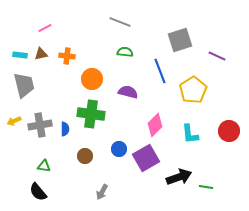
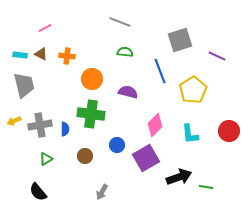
brown triangle: rotated 40 degrees clockwise
blue circle: moved 2 px left, 4 px up
green triangle: moved 2 px right, 7 px up; rotated 40 degrees counterclockwise
